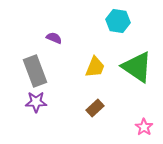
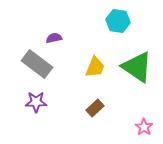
purple semicircle: rotated 35 degrees counterclockwise
gray rectangle: moved 2 px right, 7 px up; rotated 32 degrees counterclockwise
